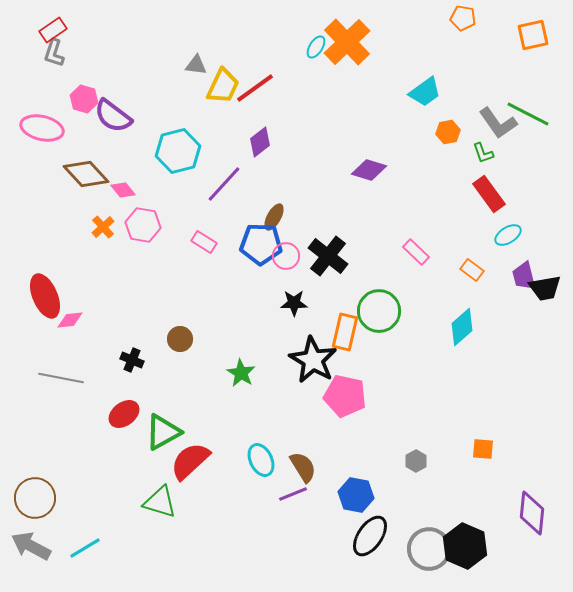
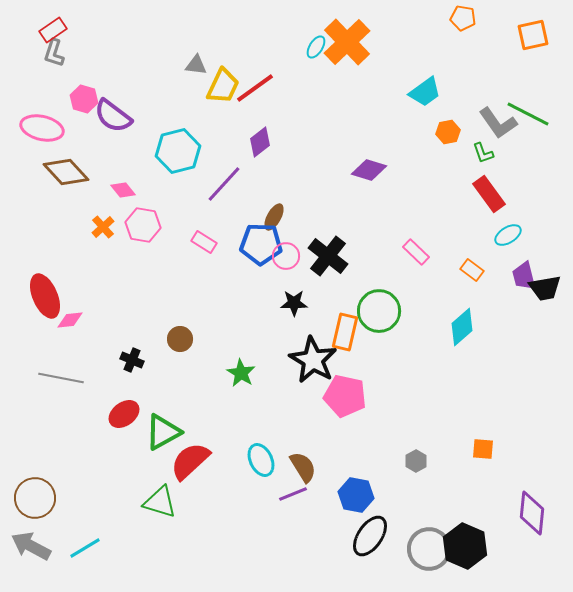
brown diamond at (86, 174): moved 20 px left, 2 px up
